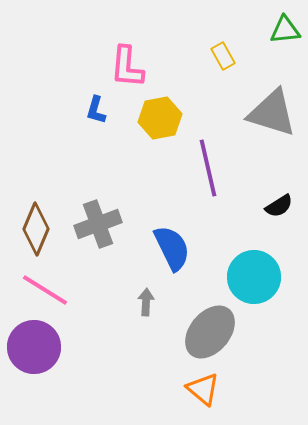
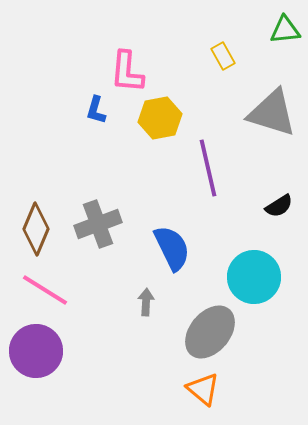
pink L-shape: moved 5 px down
purple circle: moved 2 px right, 4 px down
